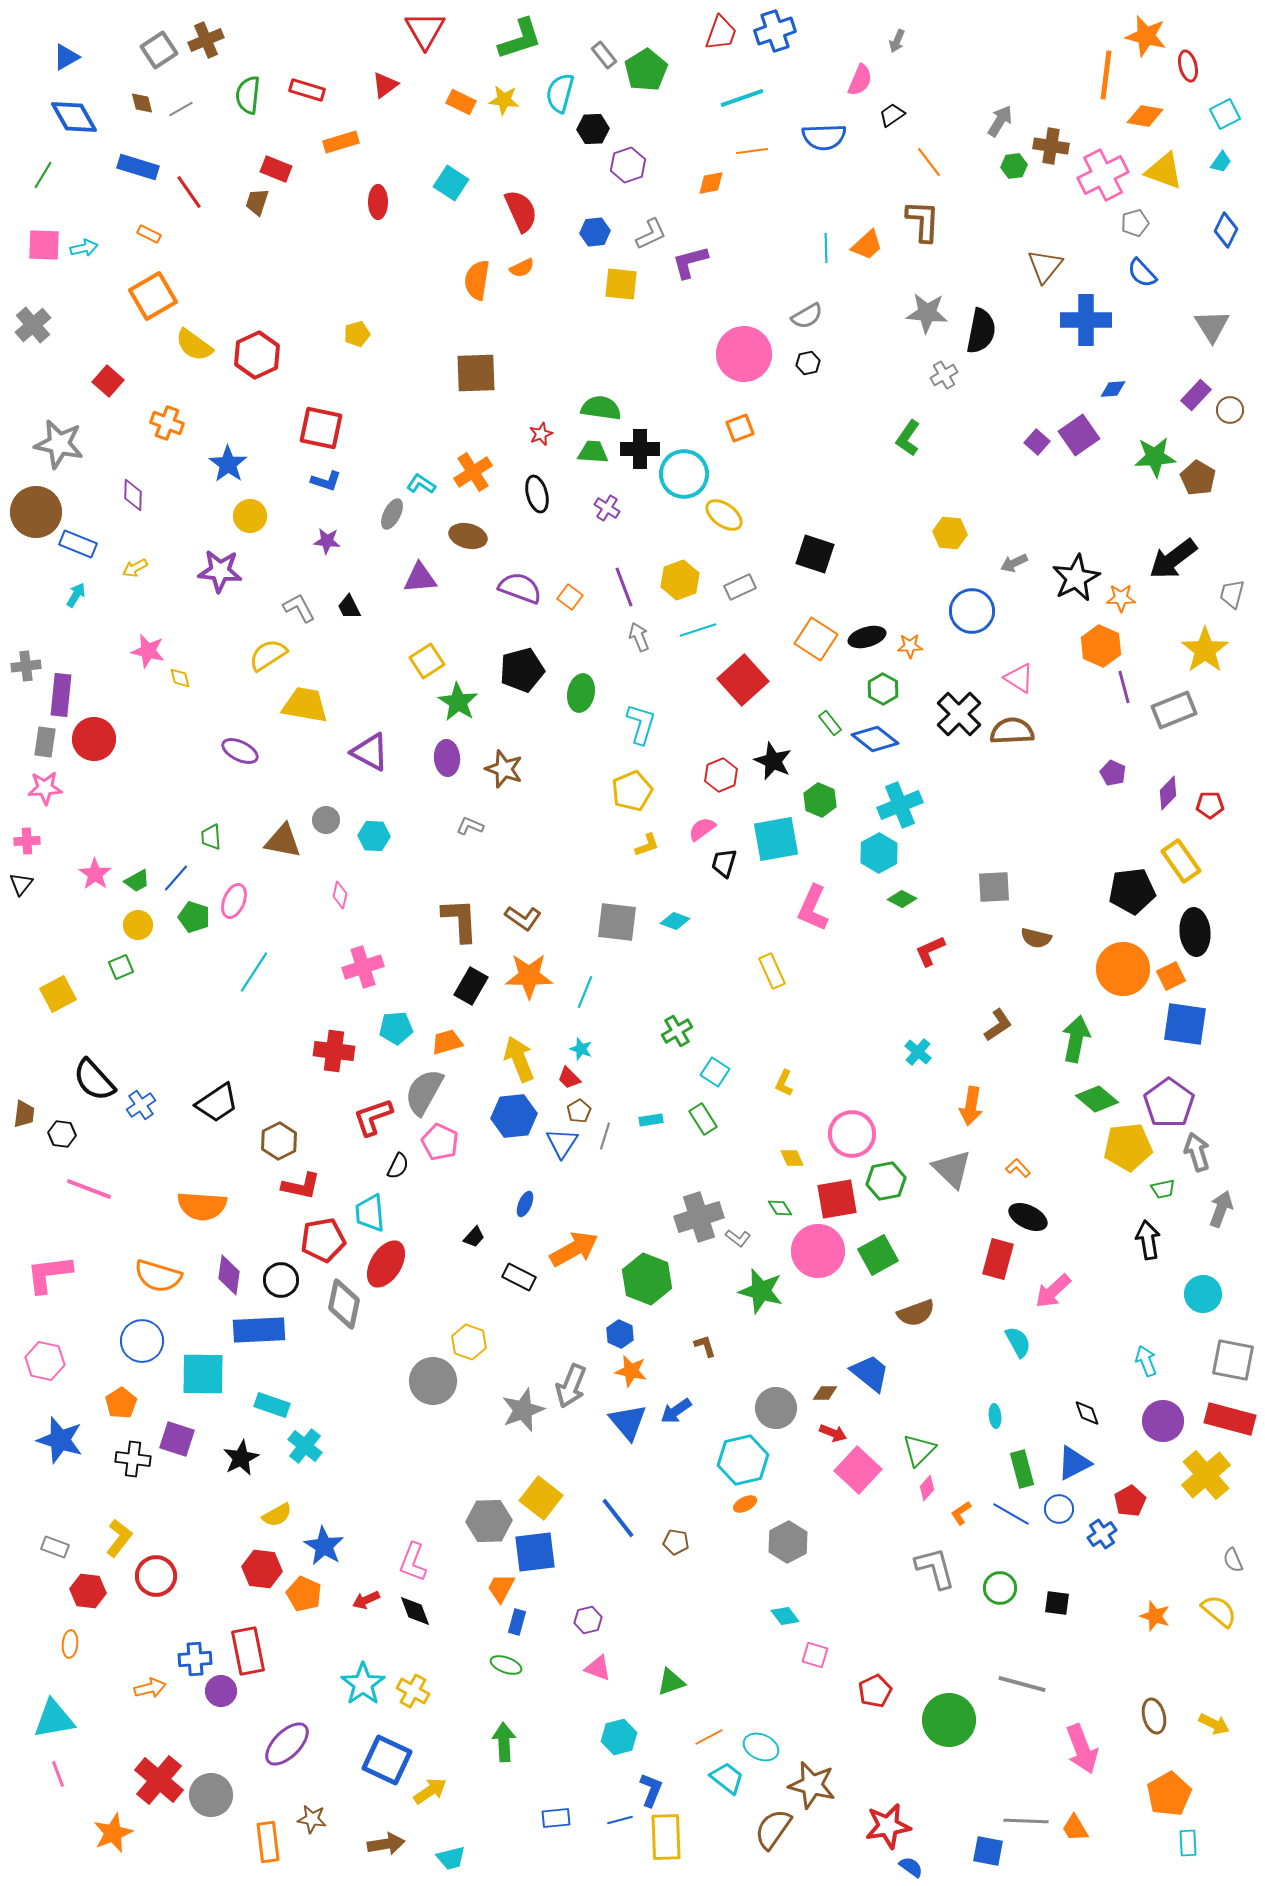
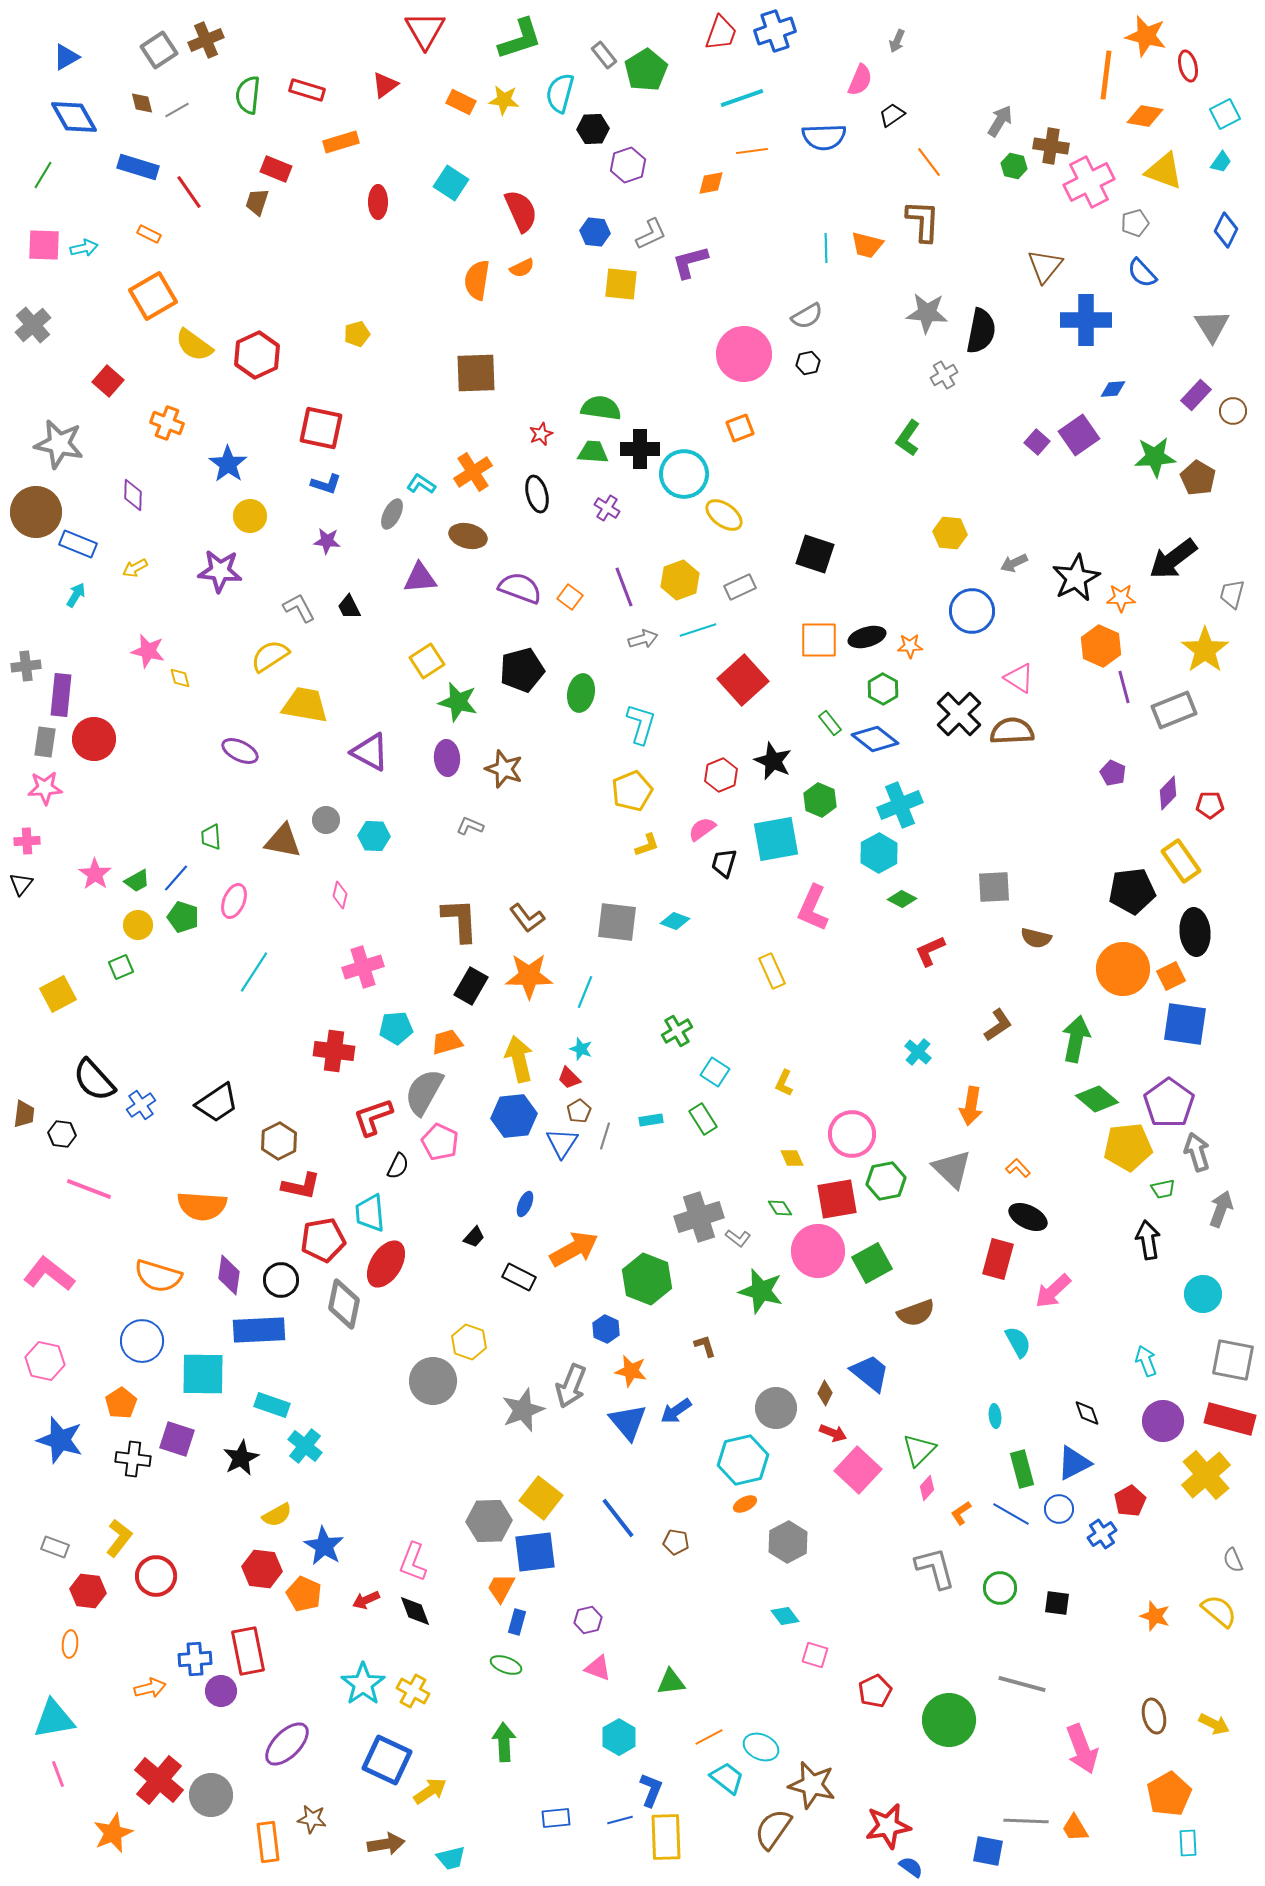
gray line at (181, 109): moved 4 px left, 1 px down
green hexagon at (1014, 166): rotated 20 degrees clockwise
pink cross at (1103, 175): moved 14 px left, 7 px down
blue hexagon at (595, 232): rotated 12 degrees clockwise
orange trapezoid at (867, 245): rotated 56 degrees clockwise
brown circle at (1230, 410): moved 3 px right, 1 px down
blue L-shape at (326, 481): moved 3 px down
gray arrow at (639, 637): moved 4 px right, 2 px down; rotated 96 degrees clockwise
orange square at (816, 639): moved 3 px right, 1 px down; rotated 33 degrees counterclockwise
yellow semicircle at (268, 655): moved 2 px right, 1 px down
green star at (458, 702): rotated 18 degrees counterclockwise
green pentagon at (194, 917): moved 11 px left
brown L-shape at (523, 918): moved 4 px right; rotated 18 degrees clockwise
yellow arrow at (519, 1059): rotated 9 degrees clockwise
green square at (878, 1255): moved 6 px left, 8 px down
pink L-shape at (49, 1274): rotated 45 degrees clockwise
blue hexagon at (620, 1334): moved 14 px left, 5 px up
brown diamond at (825, 1393): rotated 65 degrees counterclockwise
green triangle at (671, 1682): rotated 12 degrees clockwise
cyan hexagon at (619, 1737): rotated 16 degrees counterclockwise
